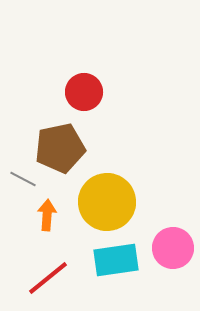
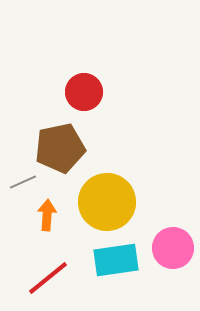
gray line: moved 3 px down; rotated 52 degrees counterclockwise
